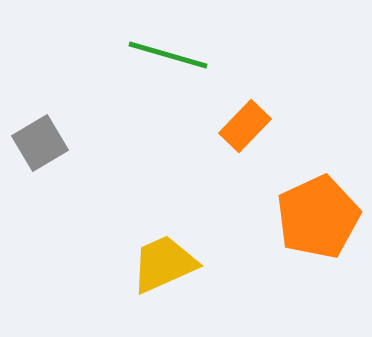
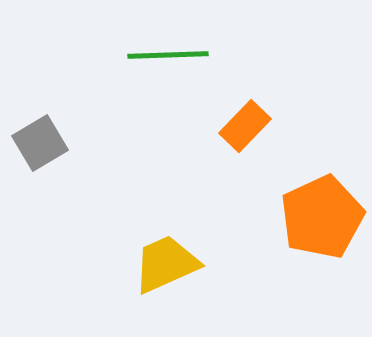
green line: rotated 18 degrees counterclockwise
orange pentagon: moved 4 px right
yellow trapezoid: moved 2 px right
